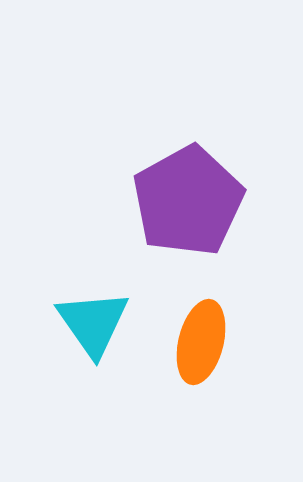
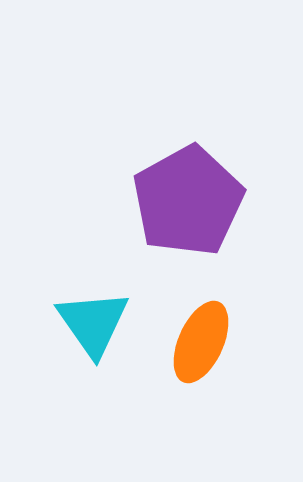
orange ellipse: rotated 10 degrees clockwise
